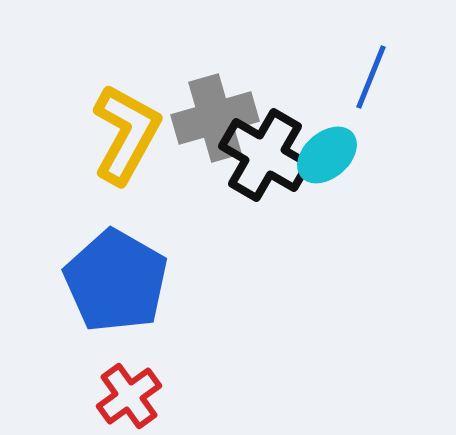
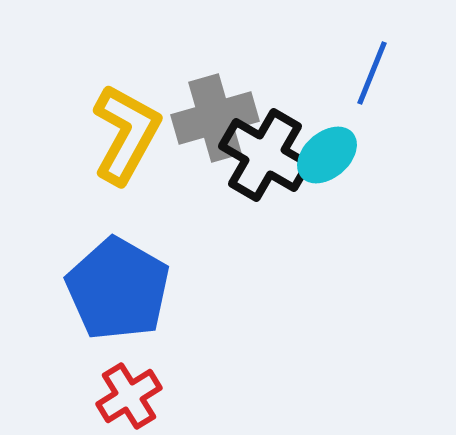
blue line: moved 1 px right, 4 px up
blue pentagon: moved 2 px right, 8 px down
red cross: rotated 4 degrees clockwise
